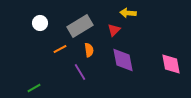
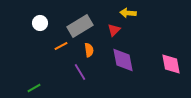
orange line: moved 1 px right, 3 px up
